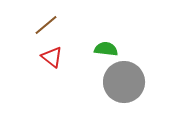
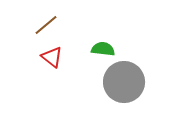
green semicircle: moved 3 px left
